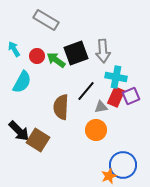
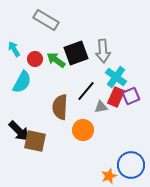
red circle: moved 2 px left, 3 px down
cyan cross: rotated 25 degrees clockwise
brown semicircle: moved 1 px left
orange circle: moved 13 px left
brown square: moved 3 px left, 1 px down; rotated 20 degrees counterclockwise
blue circle: moved 8 px right
